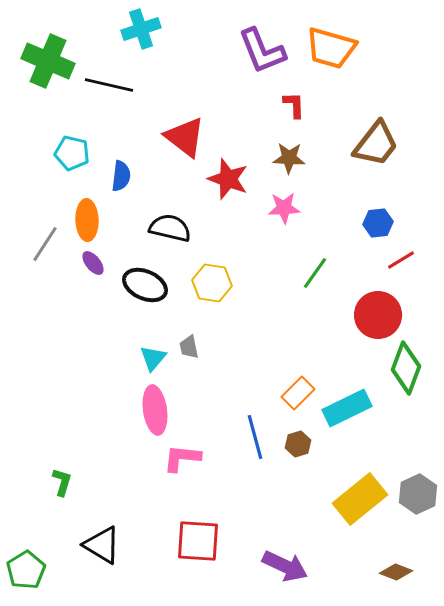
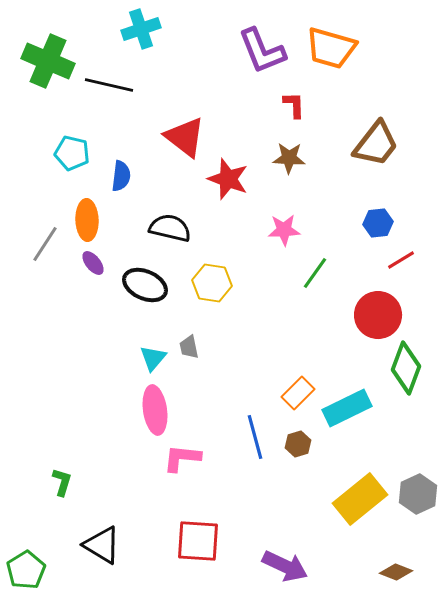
pink star: moved 22 px down
